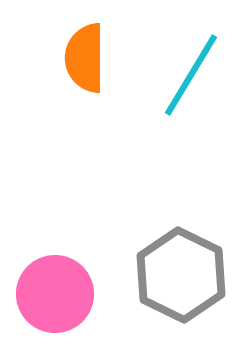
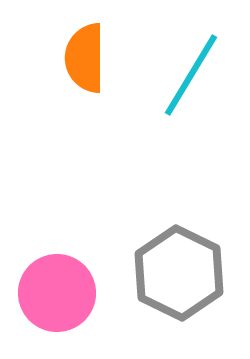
gray hexagon: moved 2 px left, 2 px up
pink circle: moved 2 px right, 1 px up
